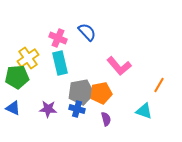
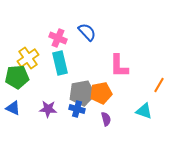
pink L-shape: rotated 40 degrees clockwise
gray pentagon: moved 1 px right, 1 px down
